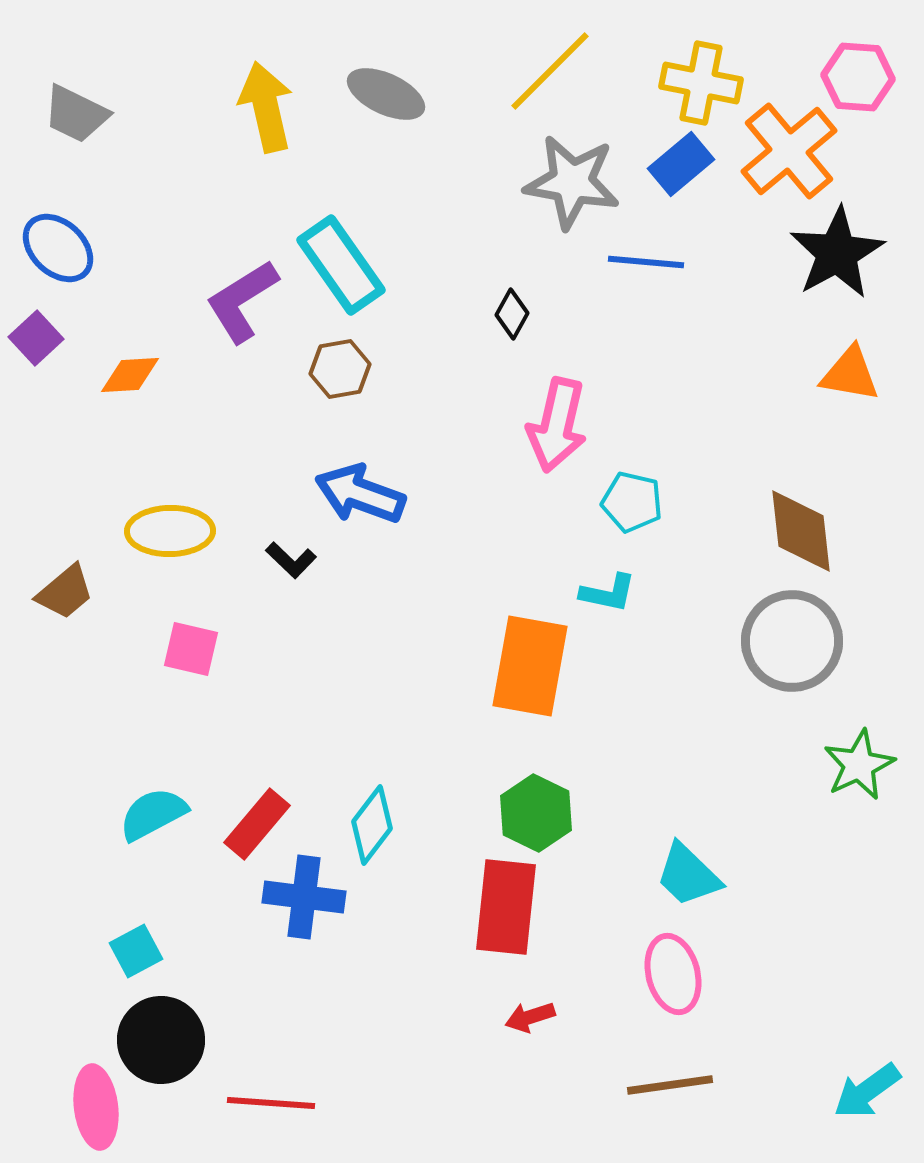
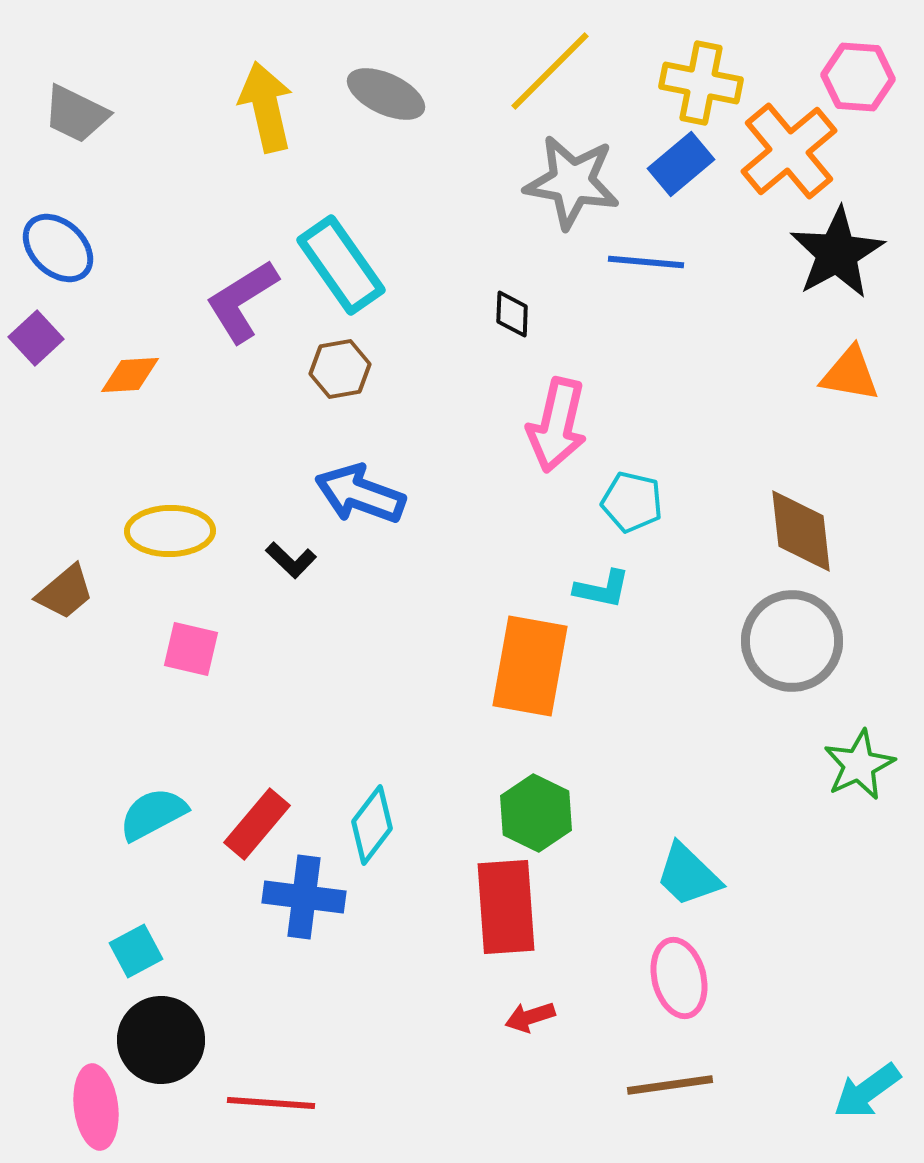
black diamond at (512, 314): rotated 27 degrees counterclockwise
cyan L-shape at (608, 593): moved 6 px left, 4 px up
red rectangle at (506, 907): rotated 10 degrees counterclockwise
pink ellipse at (673, 974): moved 6 px right, 4 px down
